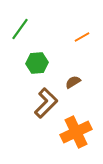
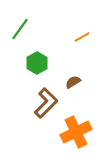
green hexagon: rotated 25 degrees counterclockwise
